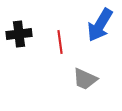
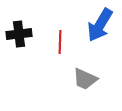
red line: rotated 10 degrees clockwise
